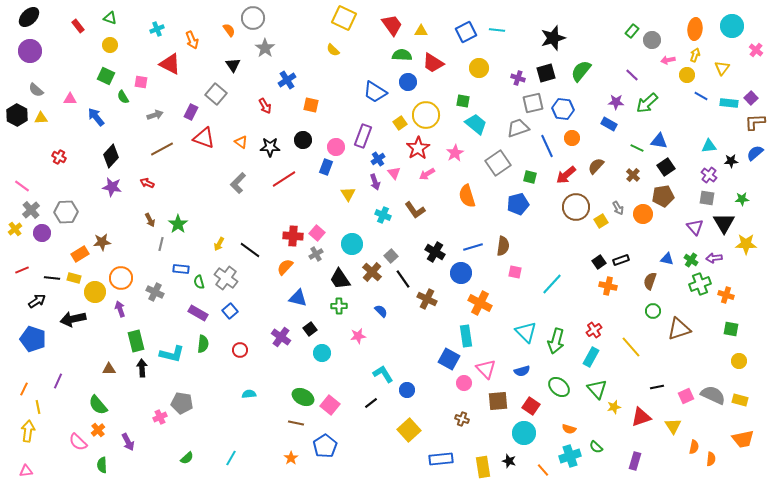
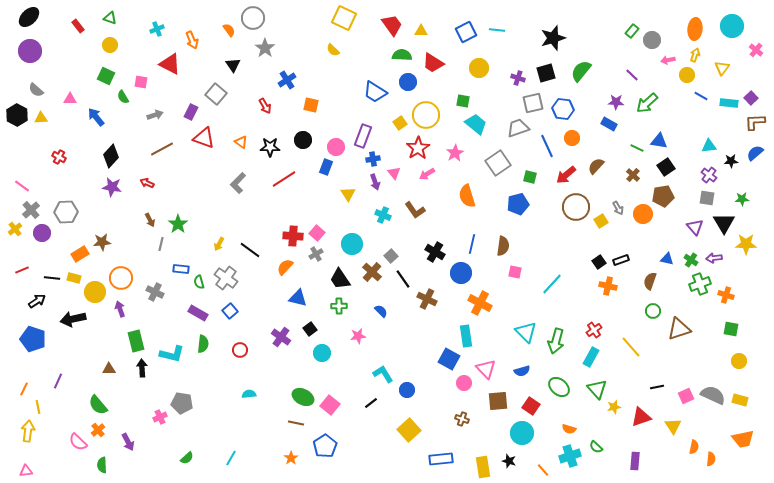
blue cross at (378, 159): moved 5 px left; rotated 24 degrees clockwise
blue line at (473, 247): moved 1 px left, 3 px up; rotated 60 degrees counterclockwise
cyan circle at (524, 433): moved 2 px left
purple rectangle at (635, 461): rotated 12 degrees counterclockwise
